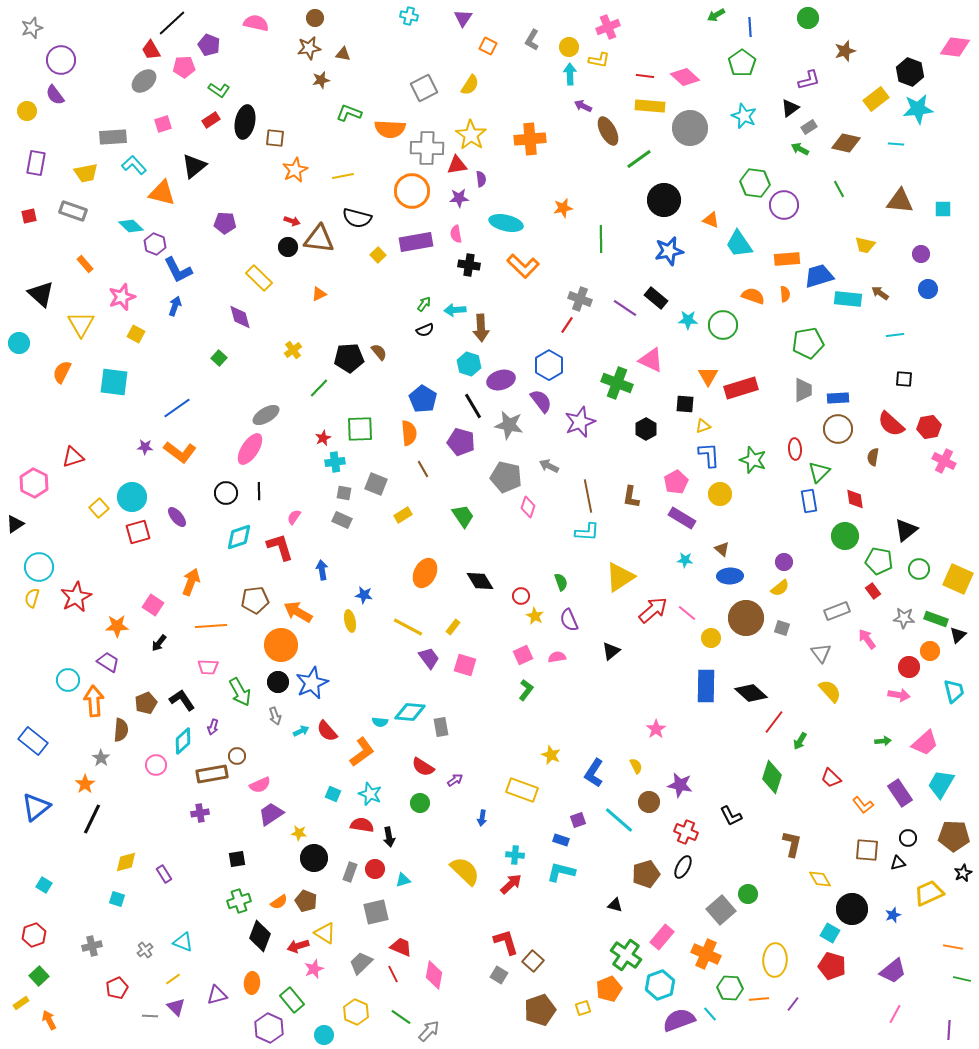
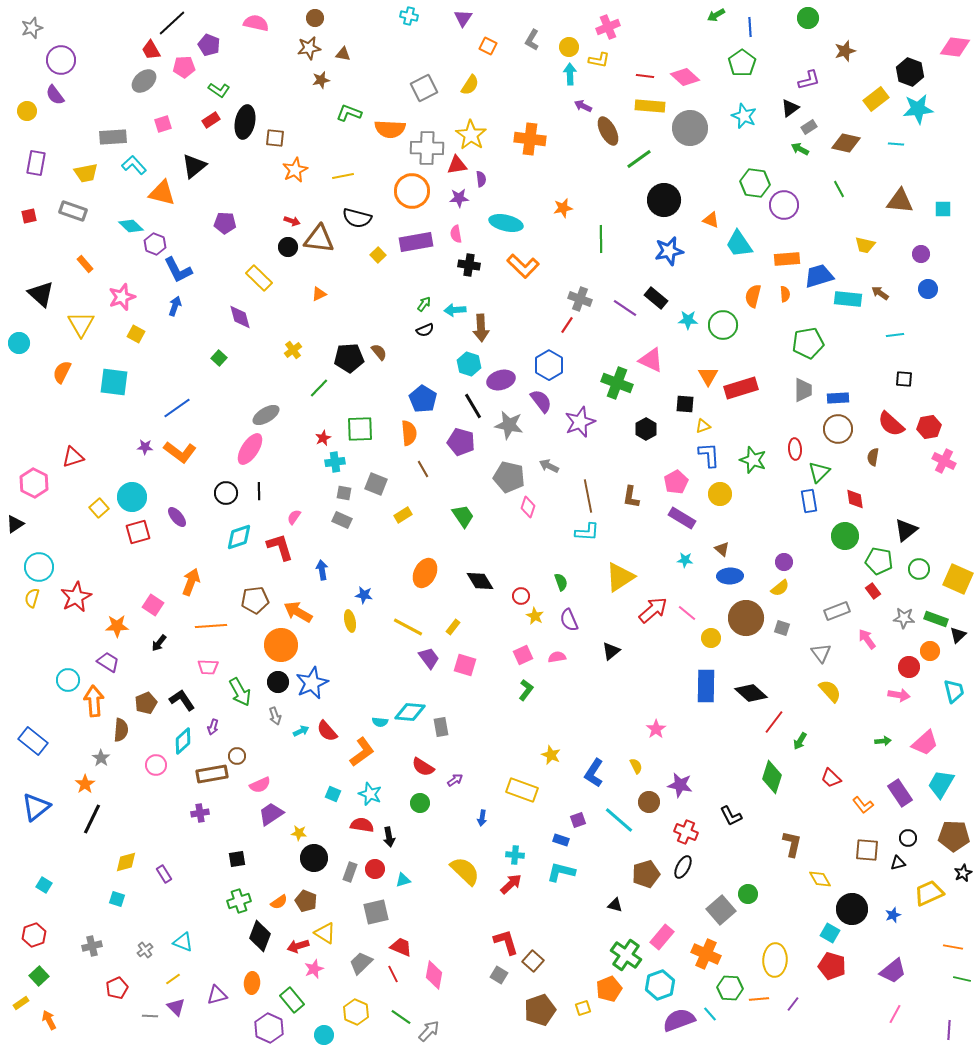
orange cross at (530, 139): rotated 12 degrees clockwise
orange semicircle at (753, 296): rotated 95 degrees counterclockwise
gray pentagon at (506, 477): moved 3 px right
